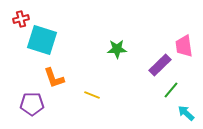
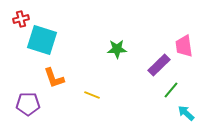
purple rectangle: moved 1 px left
purple pentagon: moved 4 px left
